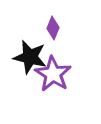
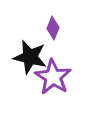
purple star: moved 3 px down
